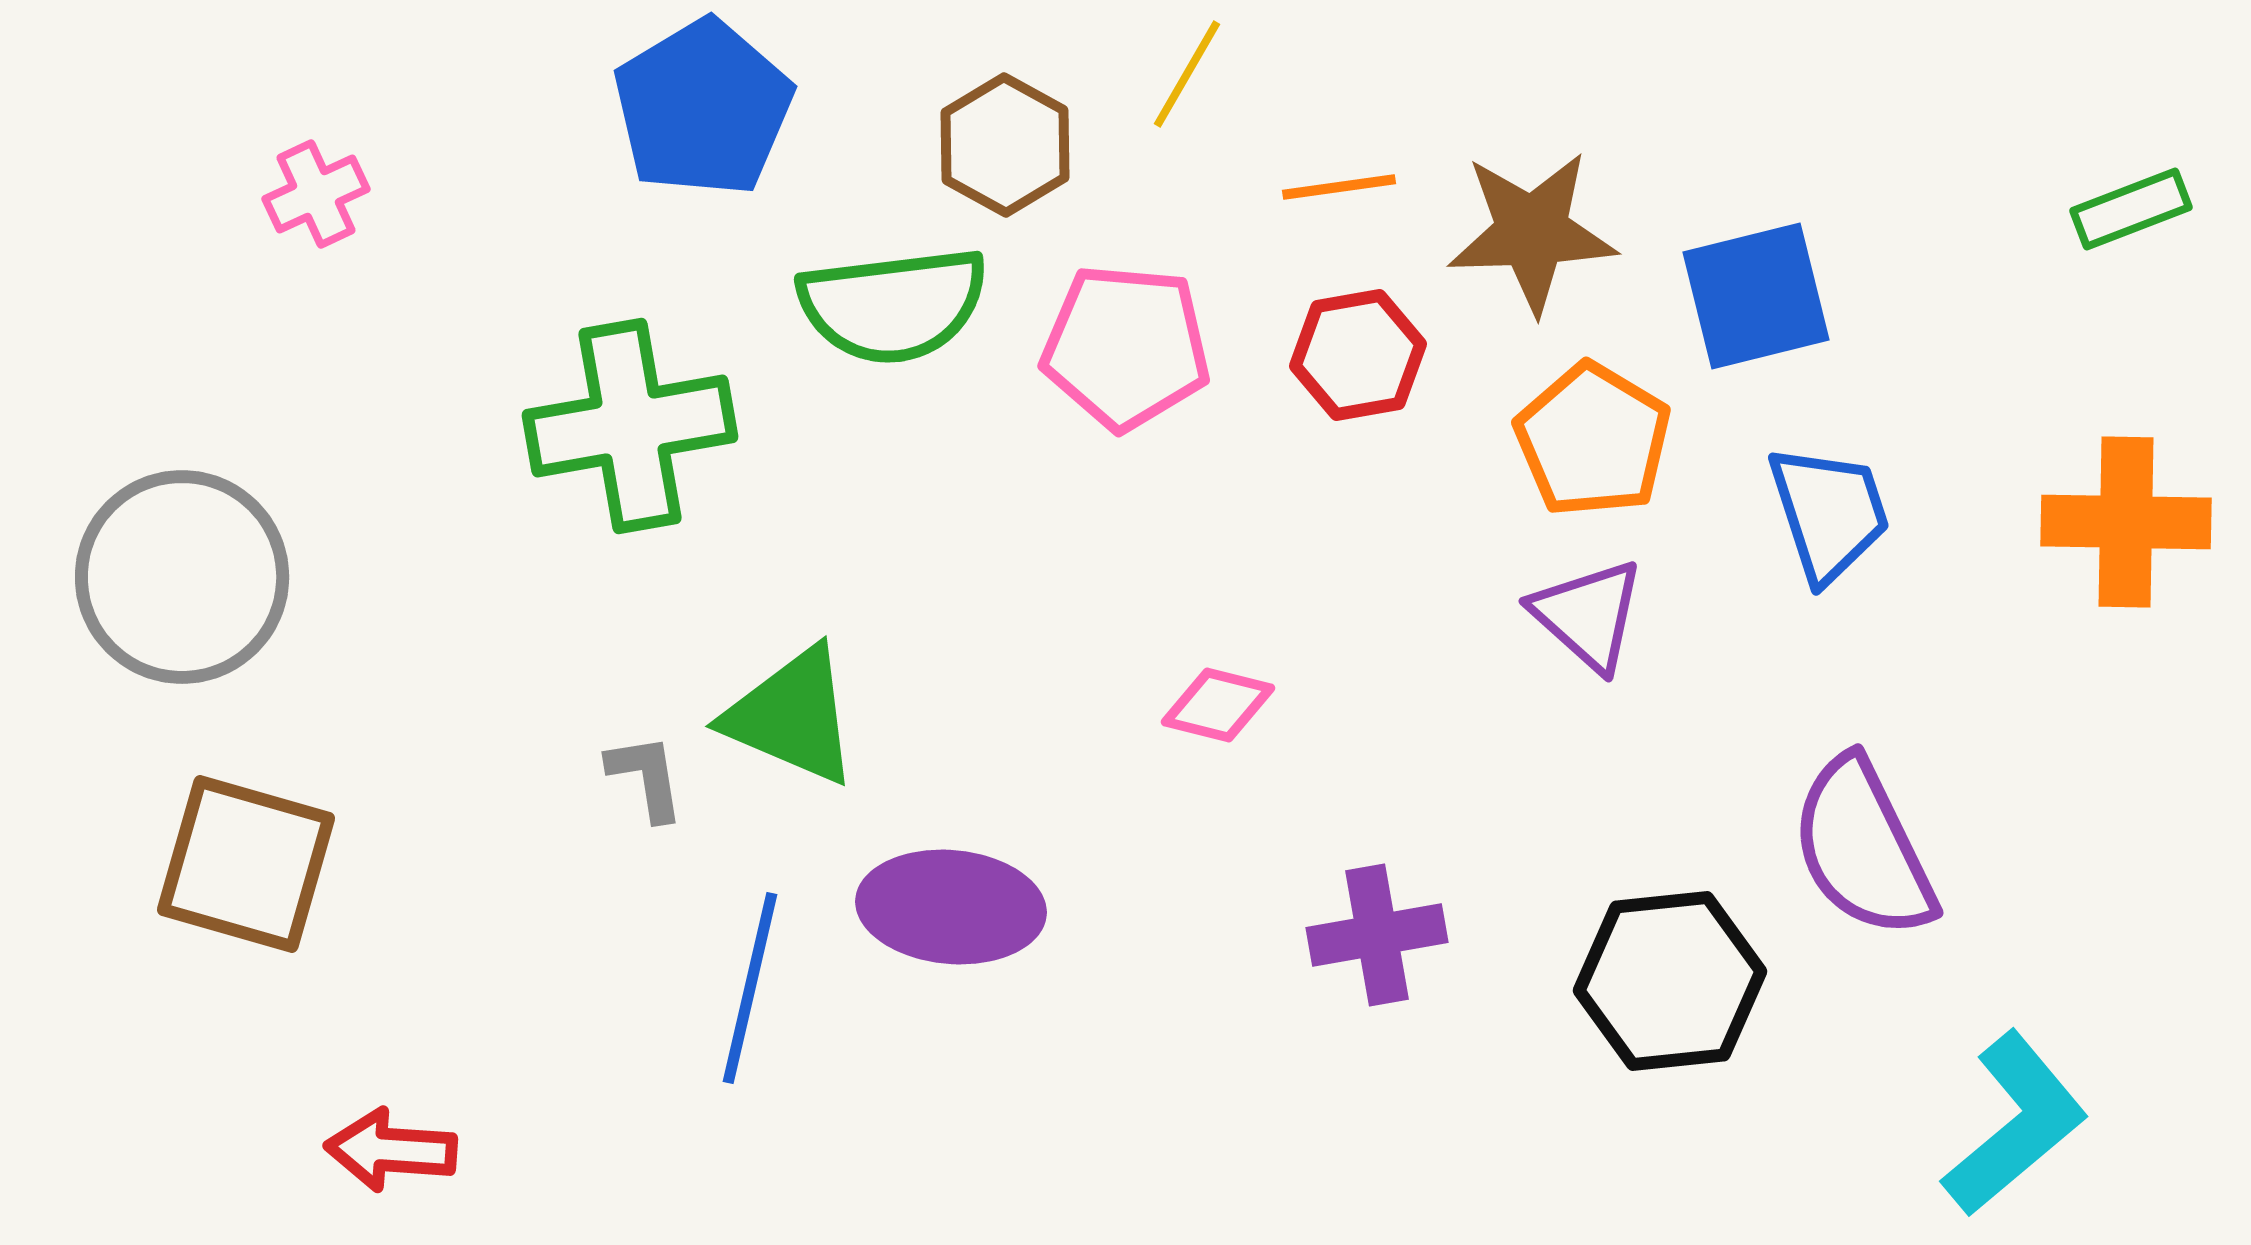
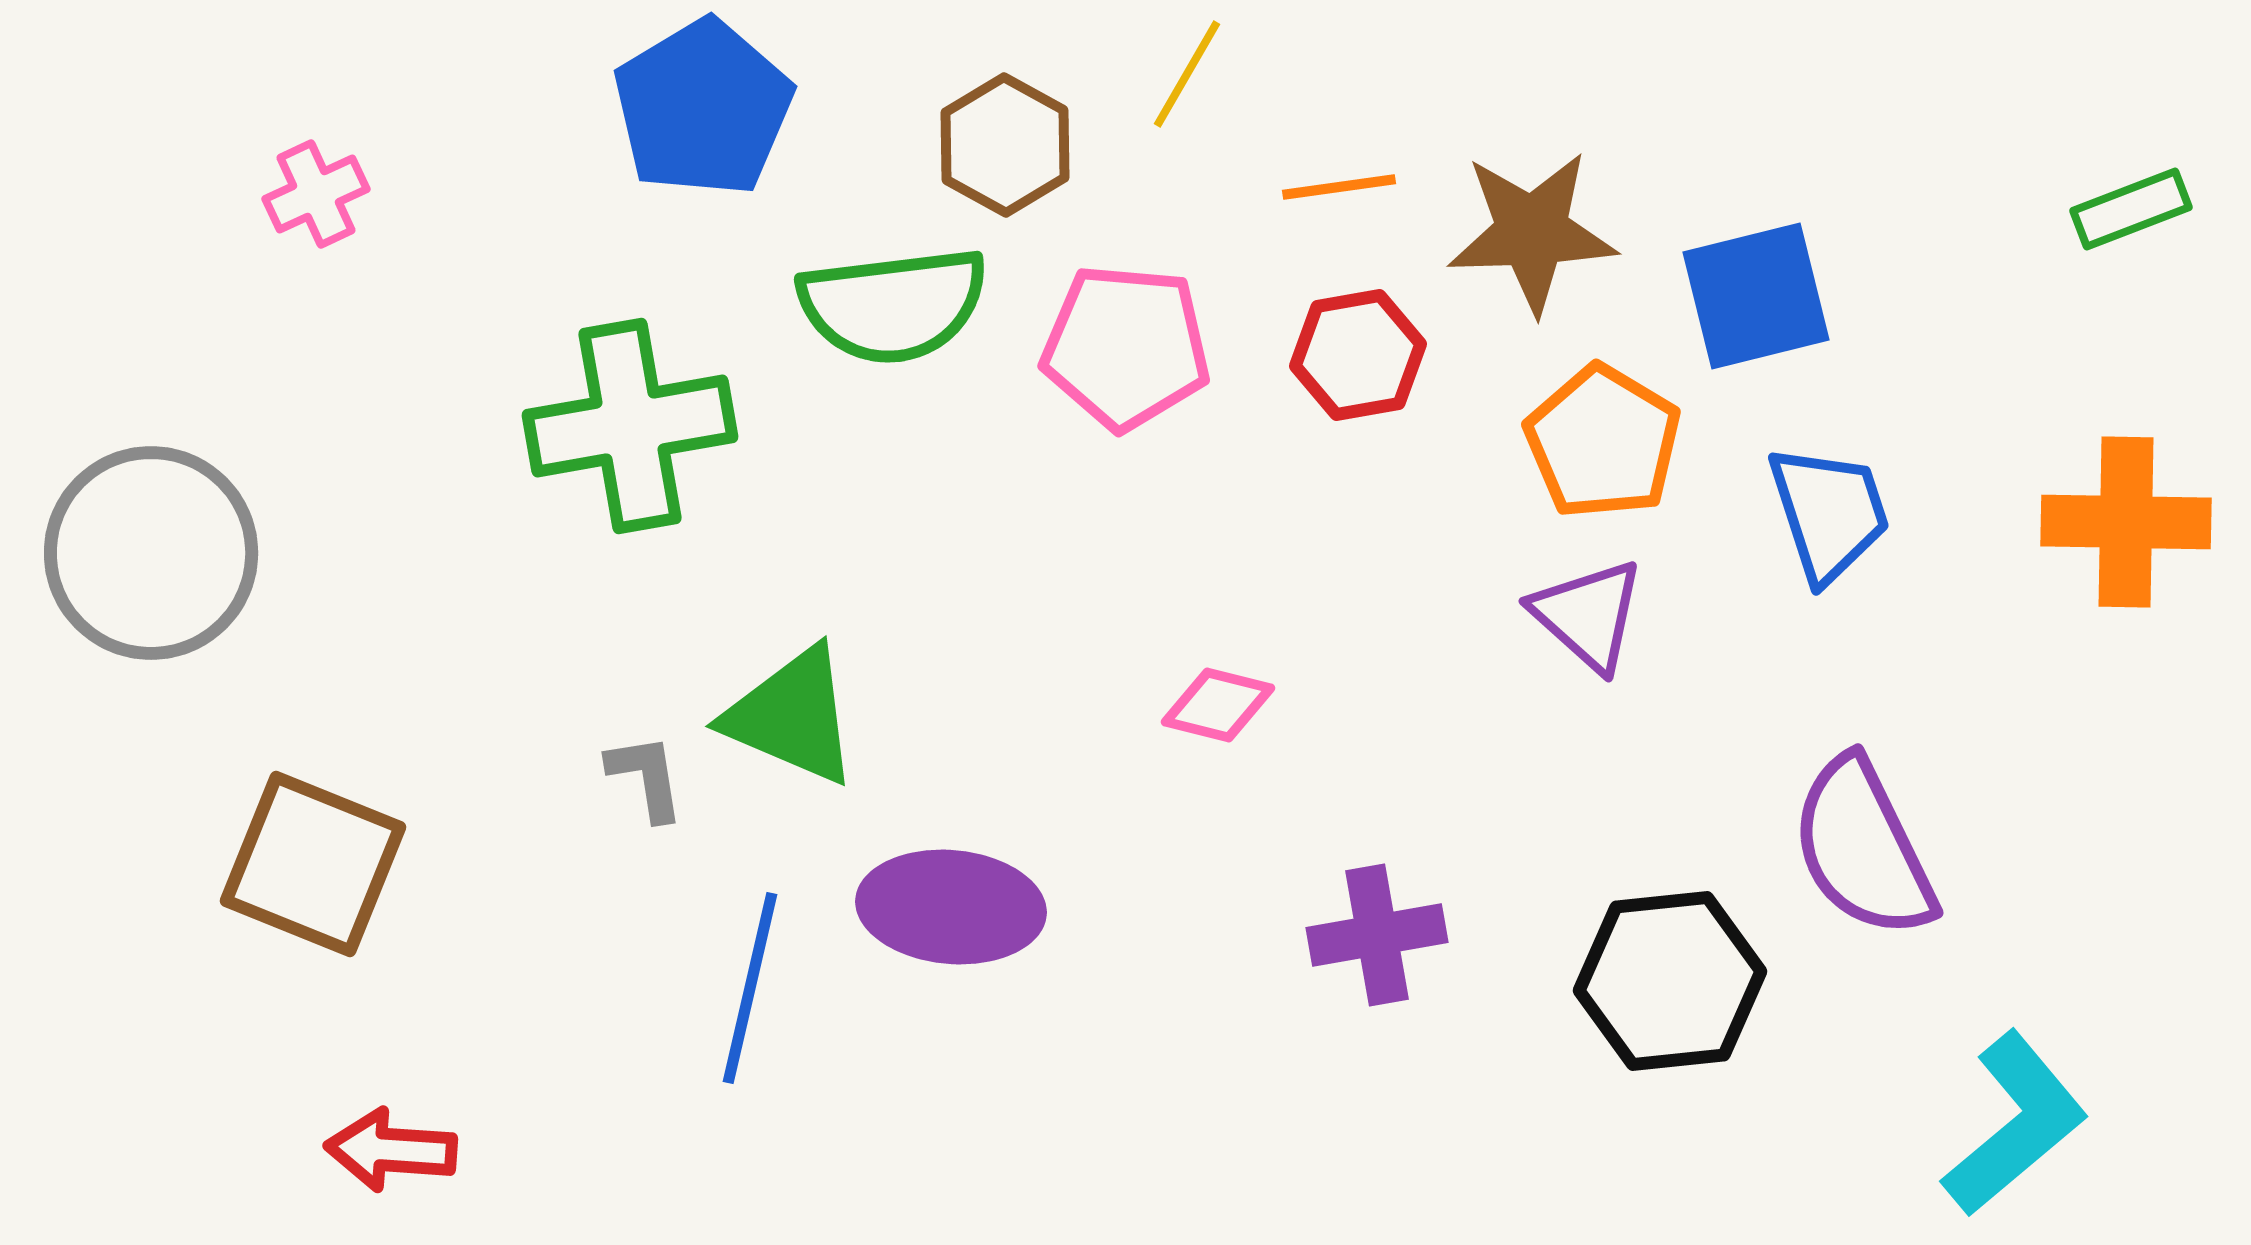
orange pentagon: moved 10 px right, 2 px down
gray circle: moved 31 px left, 24 px up
brown square: moved 67 px right; rotated 6 degrees clockwise
